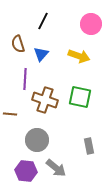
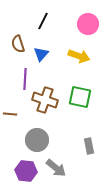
pink circle: moved 3 px left
